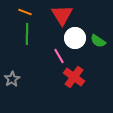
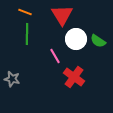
white circle: moved 1 px right, 1 px down
pink line: moved 4 px left
gray star: rotated 28 degrees counterclockwise
